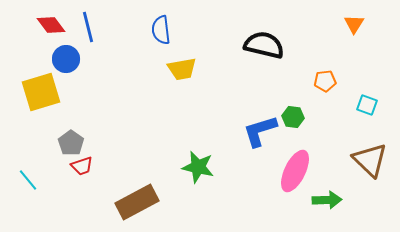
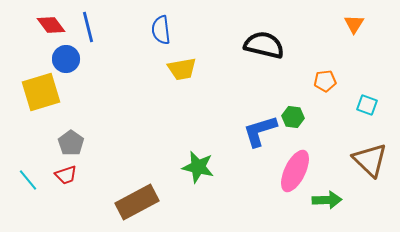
red trapezoid: moved 16 px left, 9 px down
